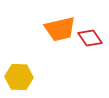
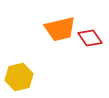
yellow hexagon: rotated 16 degrees counterclockwise
